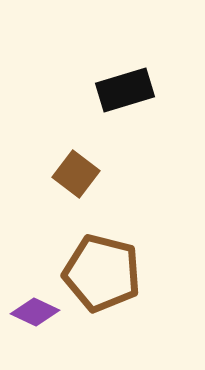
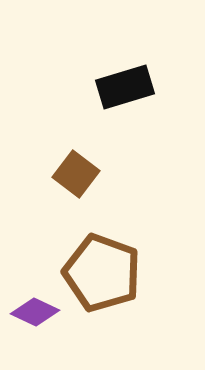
black rectangle: moved 3 px up
brown pentagon: rotated 6 degrees clockwise
